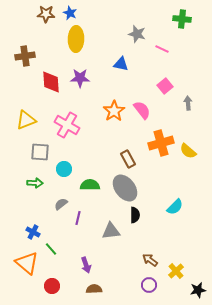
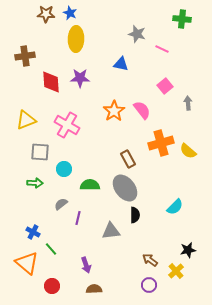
black star: moved 10 px left, 40 px up
